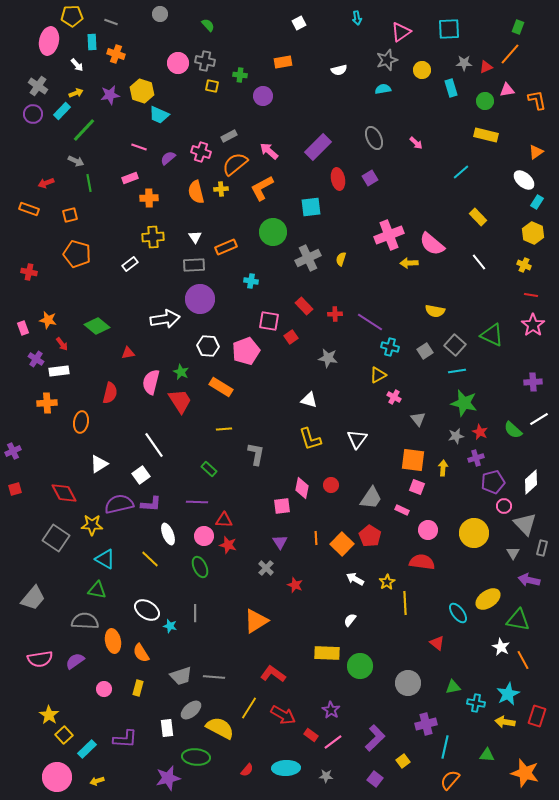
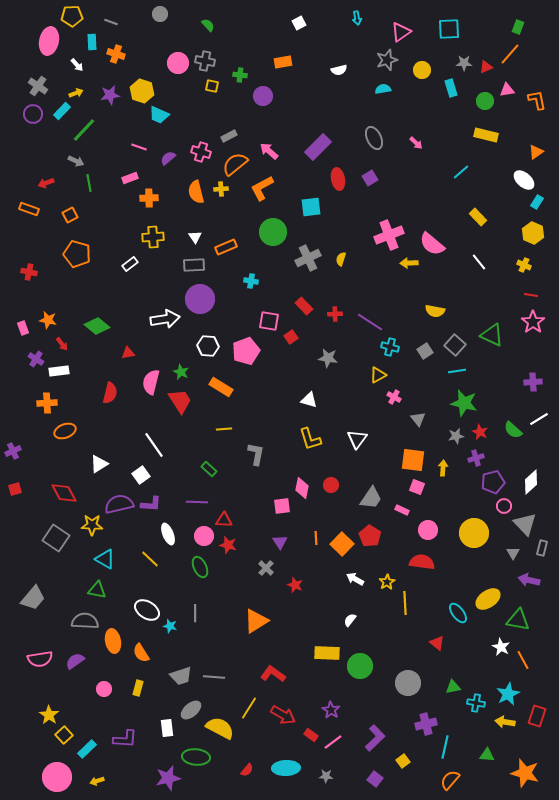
orange square at (70, 215): rotated 14 degrees counterclockwise
pink star at (533, 325): moved 3 px up
orange ellipse at (81, 422): moved 16 px left, 9 px down; rotated 60 degrees clockwise
